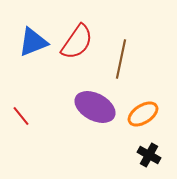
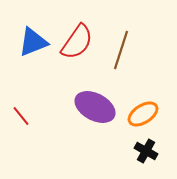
brown line: moved 9 px up; rotated 6 degrees clockwise
black cross: moved 3 px left, 4 px up
